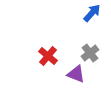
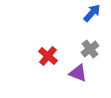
gray cross: moved 4 px up
purple triangle: moved 2 px right, 1 px up
